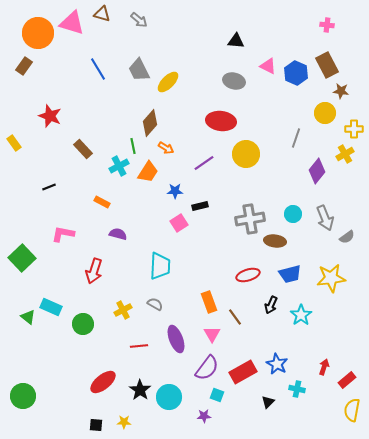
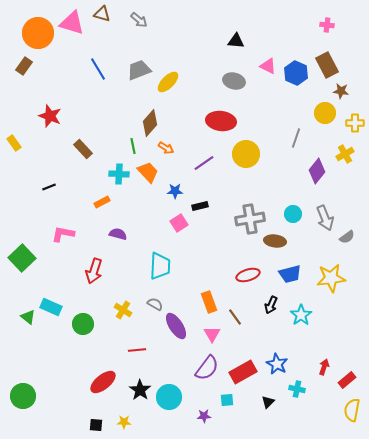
gray trapezoid at (139, 70): rotated 95 degrees clockwise
yellow cross at (354, 129): moved 1 px right, 6 px up
cyan cross at (119, 166): moved 8 px down; rotated 30 degrees clockwise
orange trapezoid at (148, 172): rotated 75 degrees counterclockwise
orange rectangle at (102, 202): rotated 56 degrees counterclockwise
yellow cross at (123, 310): rotated 30 degrees counterclockwise
purple ellipse at (176, 339): moved 13 px up; rotated 12 degrees counterclockwise
red line at (139, 346): moved 2 px left, 4 px down
cyan square at (217, 395): moved 10 px right, 5 px down; rotated 24 degrees counterclockwise
